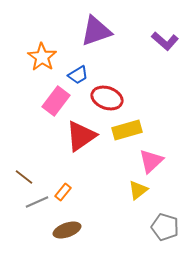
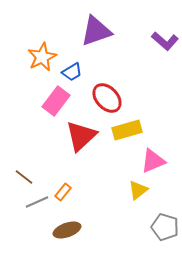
orange star: rotated 12 degrees clockwise
blue trapezoid: moved 6 px left, 3 px up
red ellipse: rotated 28 degrees clockwise
red triangle: rotated 8 degrees counterclockwise
pink triangle: moved 2 px right; rotated 20 degrees clockwise
